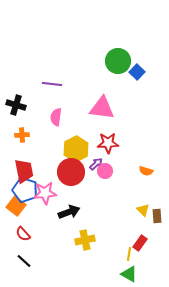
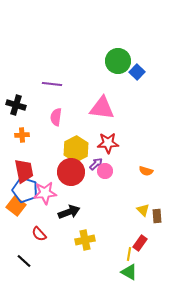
red semicircle: moved 16 px right
green triangle: moved 2 px up
